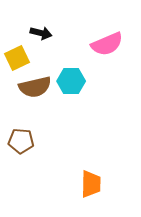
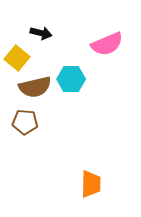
yellow square: rotated 25 degrees counterclockwise
cyan hexagon: moved 2 px up
brown pentagon: moved 4 px right, 19 px up
